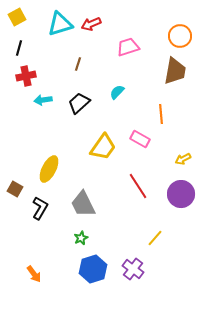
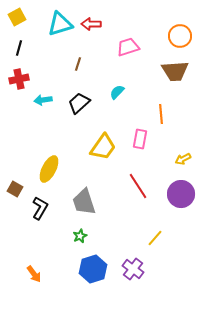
red arrow: rotated 24 degrees clockwise
brown trapezoid: rotated 76 degrees clockwise
red cross: moved 7 px left, 3 px down
pink rectangle: rotated 72 degrees clockwise
gray trapezoid: moved 1 px right, 2 px up; rotated 8 degrees clockwise
green star: moved 1 px left, 2 px up
